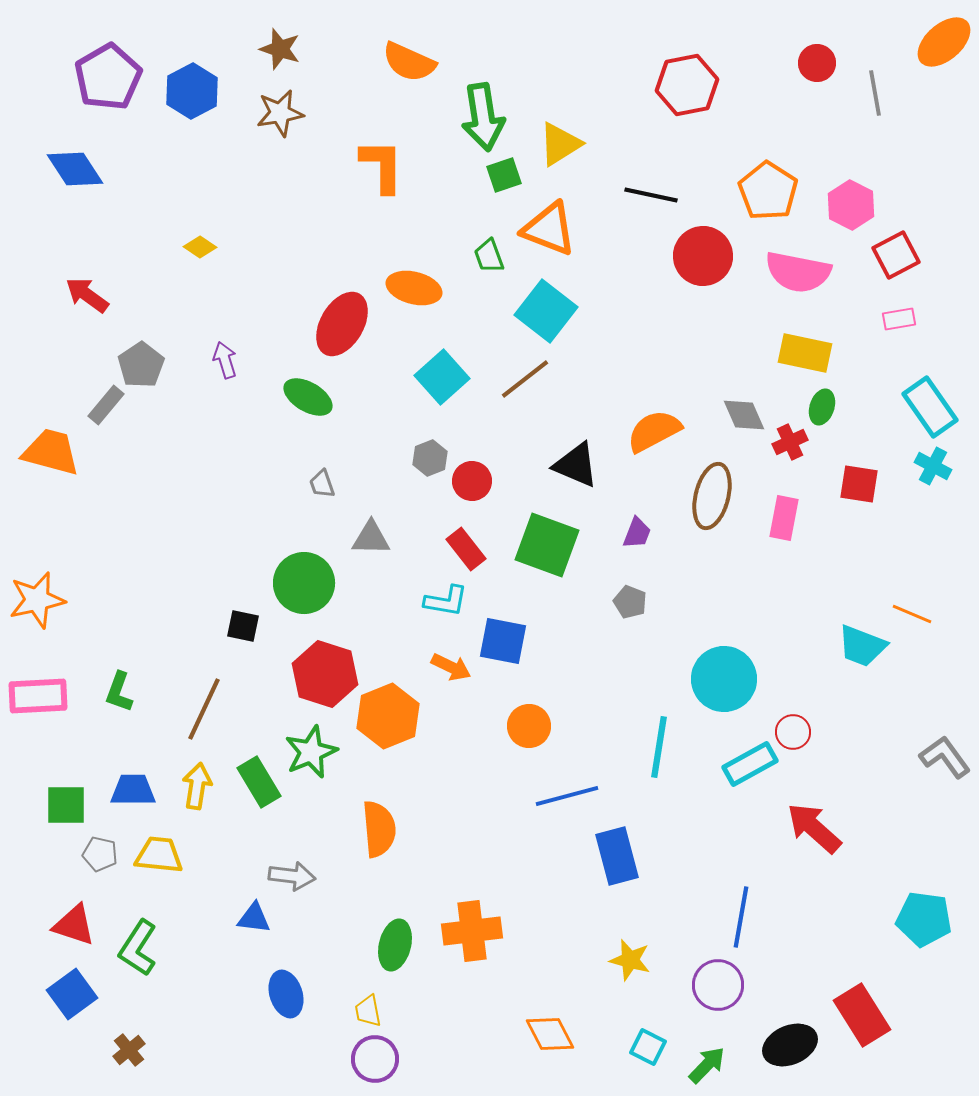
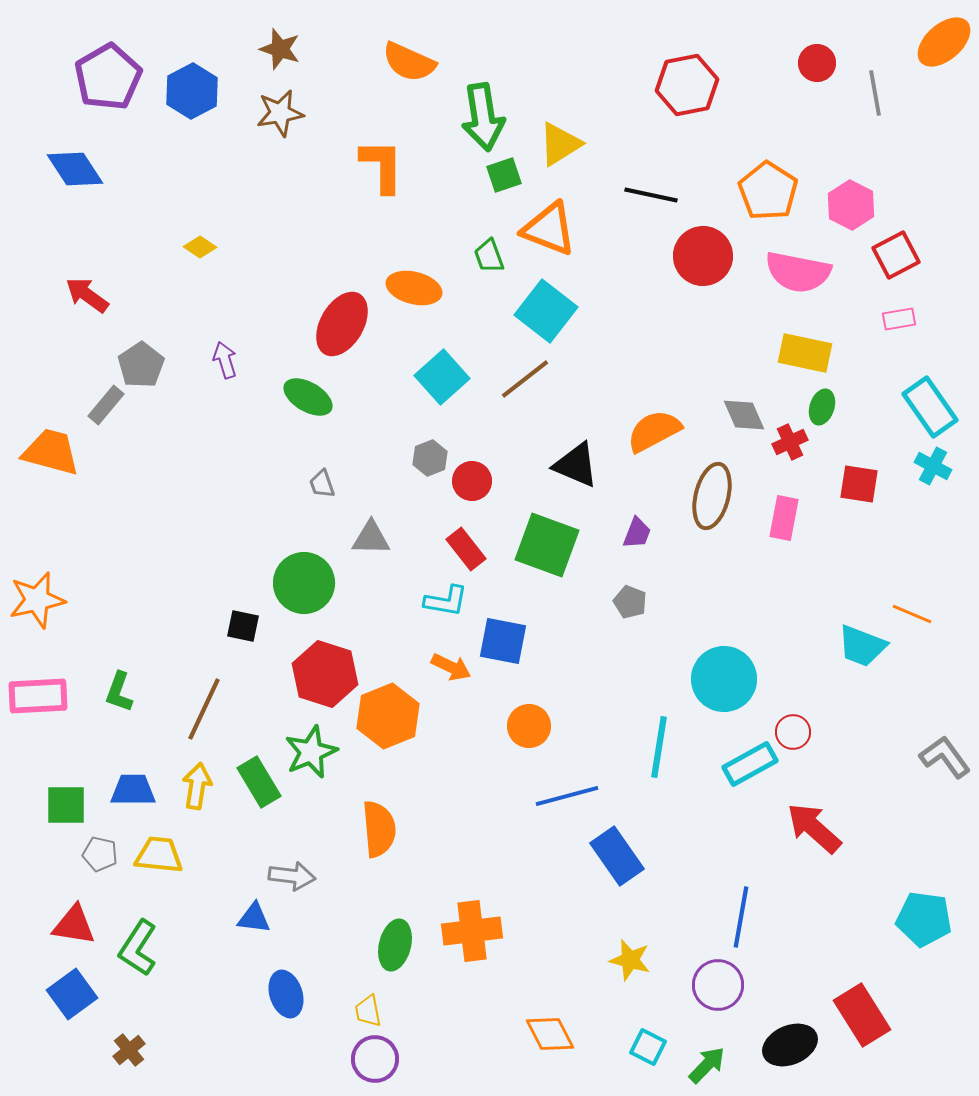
blue rectangle at (617, 856): rotated 20 degrees counterclockwise
red triangle at (74, 925): rotated 9 degrees counterclockwise
